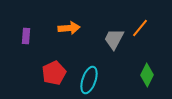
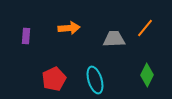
orange line: moved 5 px right
gray trapezoid: rotated 60 degrees clockwise
red pentagon: moved 6 px down
cyan ellipse: moved 6 px right; rotated 36 degrees counterclockwise
